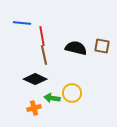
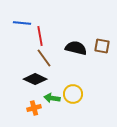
red line: moved 2 px left
brown line: moved 3 px down; rotated 24 degrees counterclockwise
yellow circle: moved 1 px right, 1 px down
